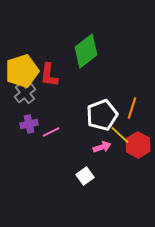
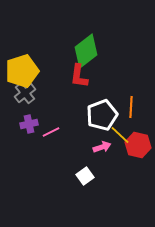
red L-shape: moved 30 px right, 1 px down
orange line: moved 1 px left, 1 px up; rotated 15 degrees counterclockwise
red hexagon: rotated 15 degrees counterclockwise
